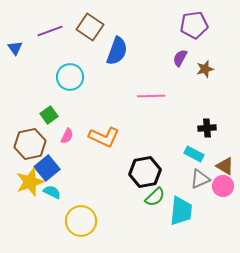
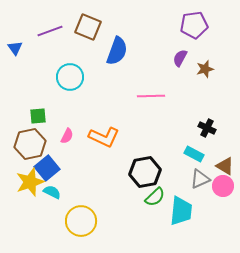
brown square: moved 2 px left; rotated 12 degrees counterclockwise
green square: moved 11 px left, 1 px down; rotated 30 degrees clockwise
black cross: rotated 30 degrees clockwise
